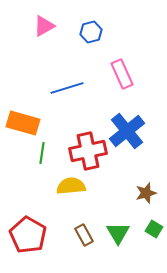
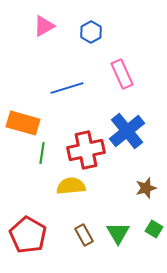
blue hexagon: rotated 15 degrees counterclockwise
red cross: moved 2 px left, 1 px up
brown star: moved 5 px up
